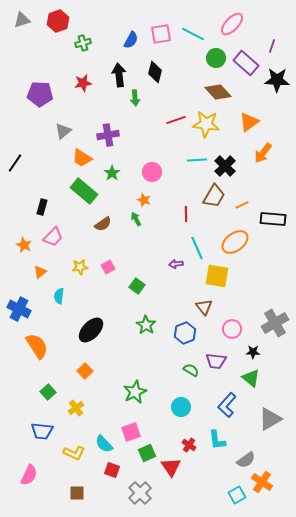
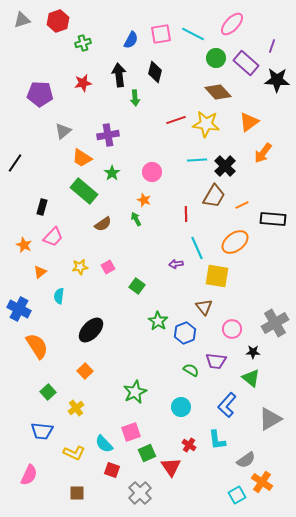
green star at (146, 325): moved 12 px right, 4 px up
